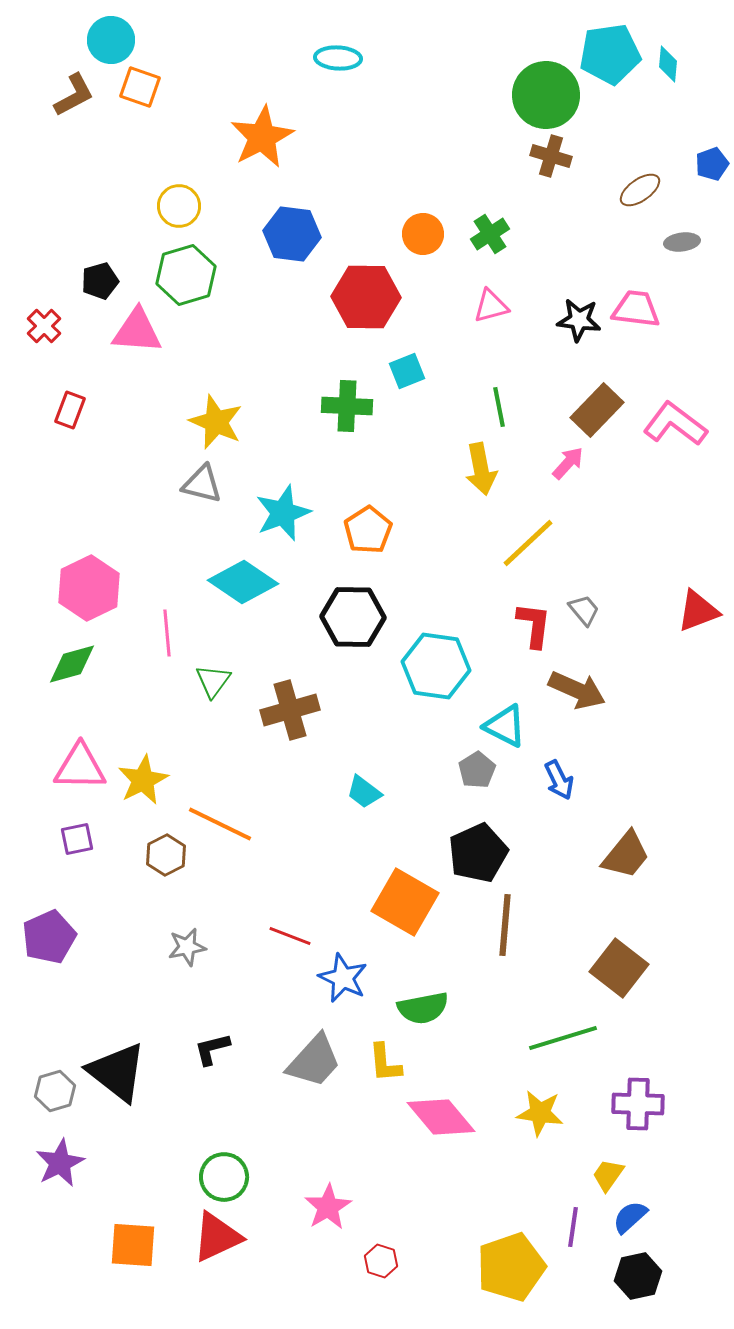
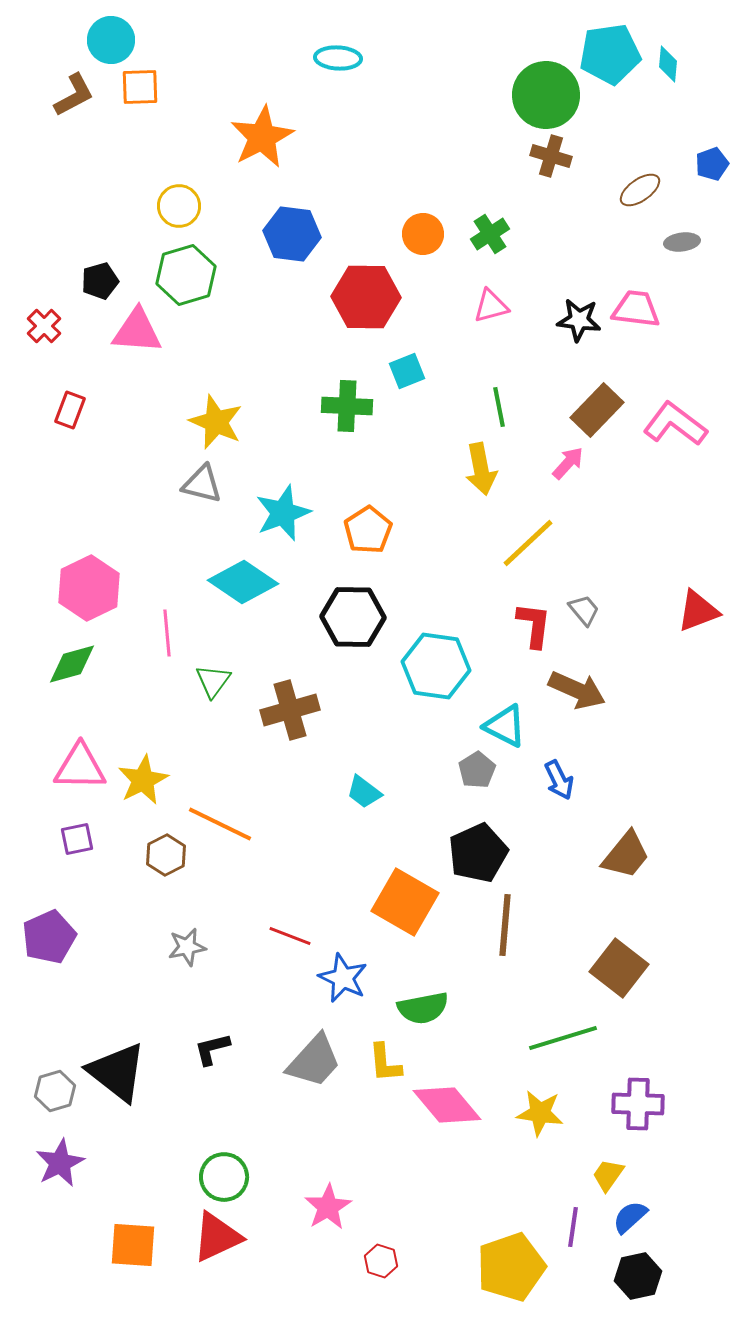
orange square at (140, 87): rotated 21 degrees counterclockwise
pink diamond at (441, 1117): moved 6 px right, 12 px up
